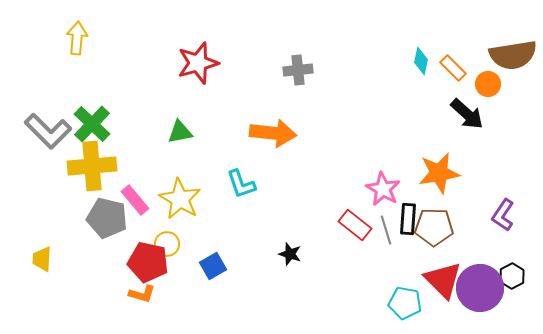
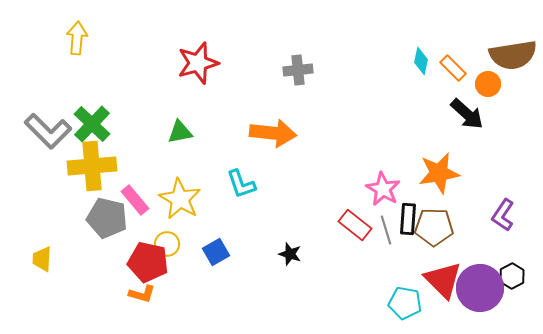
blue square: moved 3 px right, 14 px up
